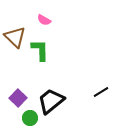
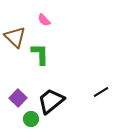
pink semicircle: rotated 16 degrees clockwise
green L-shape: moved 4 px down
green circle: moved 1 px right, 1 px down
